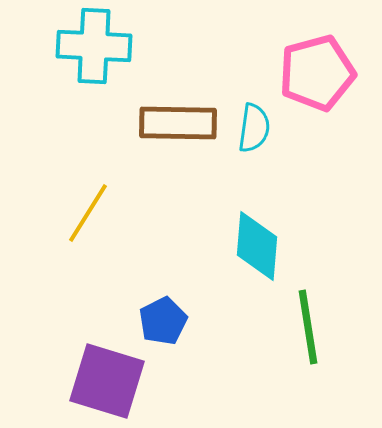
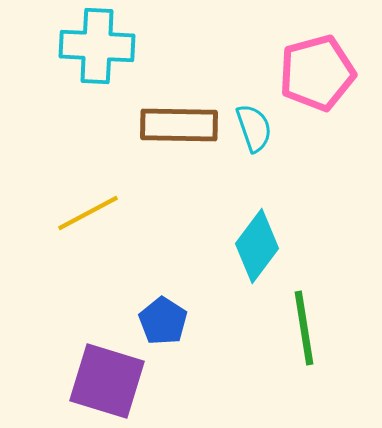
cyan cross: moved 3 px right
brown rectangle: moved 1 px right, 2 px down
cyan semicircle: rotated 27 degrees counterclockwise
yellow line: rotated 30 degrees clockwise
cyan diamond: rotated 32 degrees clockwise
blue pentagon: rotated 12 degrees counterclockwise
green line: moved 4 px left, 1 px down
